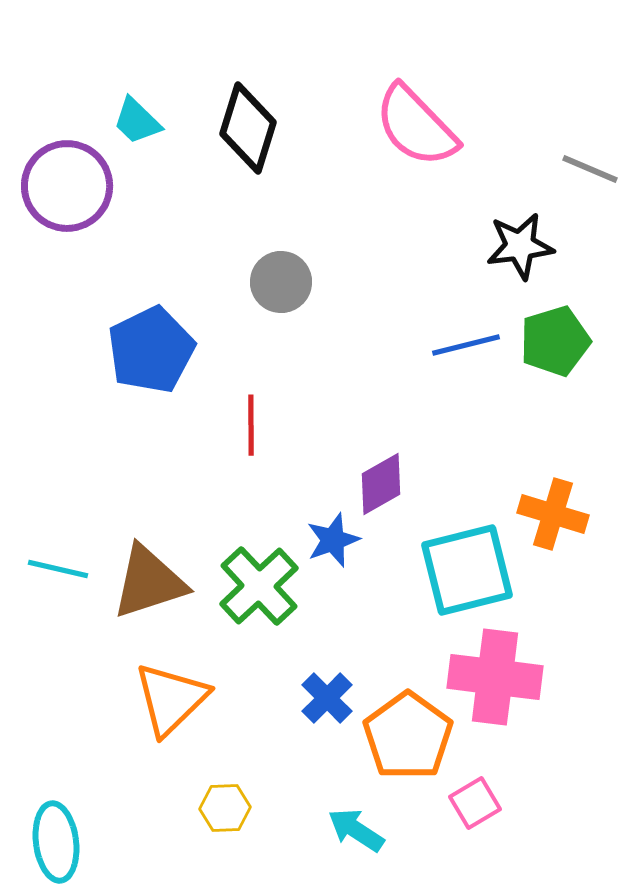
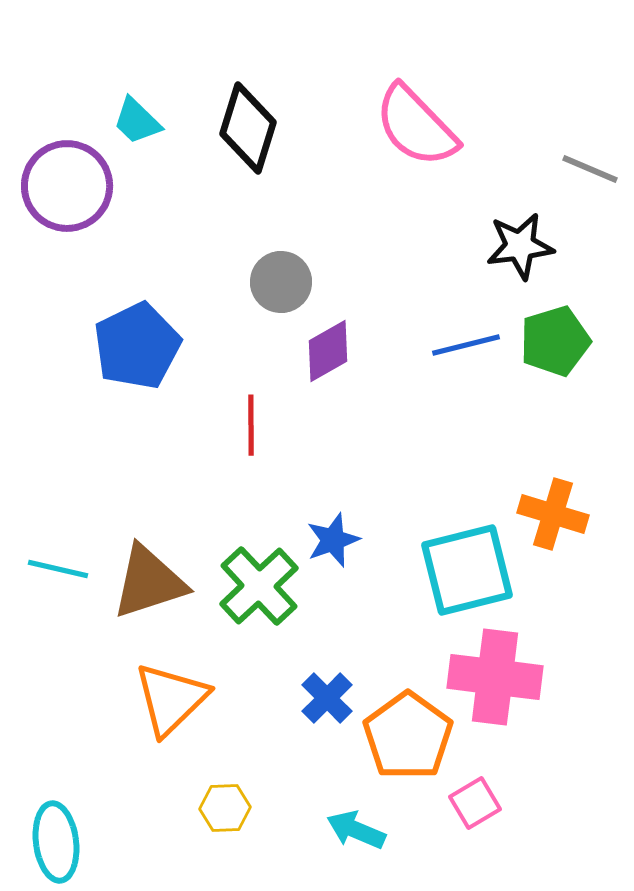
blue pentagon: moved 14 px left, 4 px up
purple diamond: moved 53 px left, 133 px up
cyan arrow: rotated 10 degrees counterclockwise
